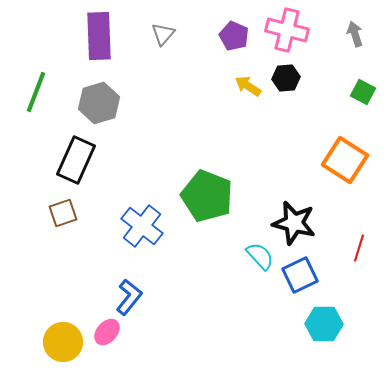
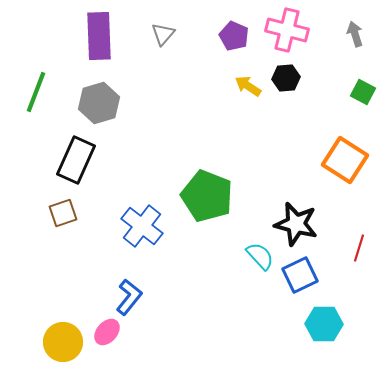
black star: moved 2 px right, 1 px down
